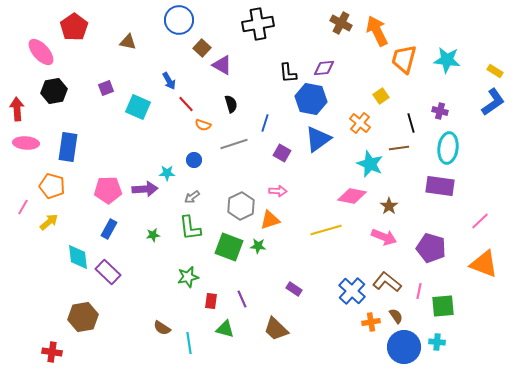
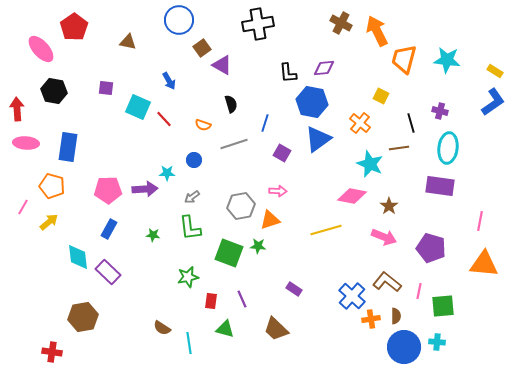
brown square at (202, 48): rotated 12 degrees clockwise
pink ellipse at (41, 52): moved 3 px up
purple square at (106, 88): rotated 28 degrees clockwise
black hexagon at (54, 91): rotated 20 degrees clockwise
yellow square at (381, 96): rotated 28 degrees counterclockwise
blue hexagon at (311, 99): moved 1 px right, 3 px down
red line at (186, 104): moved 22 px left, 15 px down
gray hexagon at (241, 206): rotated 16 degrees clockwise
pink line at (480, 221): rotated 36 degrees counterclockwise
green star at (153, 235): rotated 16 degrees clockwise
green square at (229, 247): moved 6 px down
orange triangle at (484, 264): rotated 16 degrees counterclockwise
blue cross at (352, 291): moved 5 px down
brown semicircle at (396, 316): rotated 35 degrees clockwise
orange cross at (371, 322): moved 3 px up
